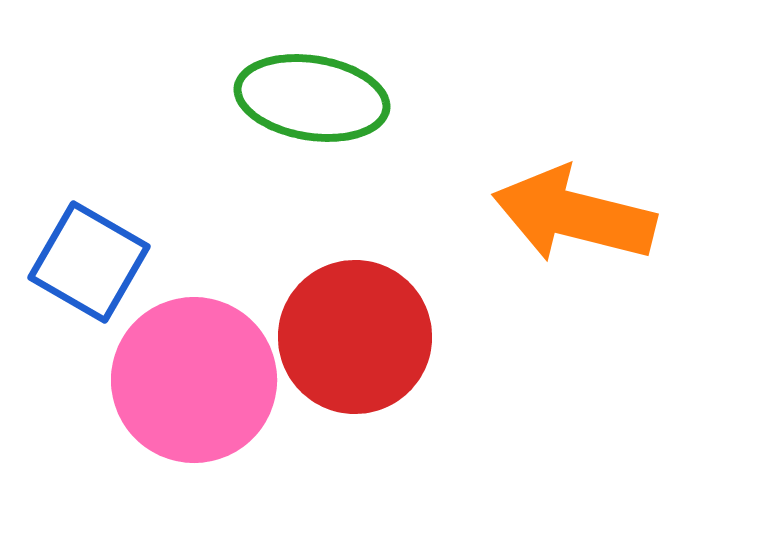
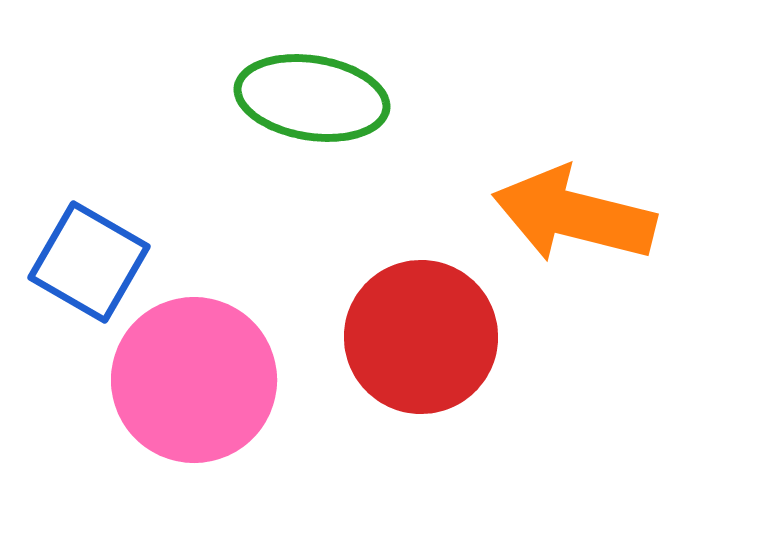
red circle: moved 66 px right
